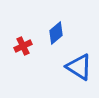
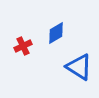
blue diamond: rotated 10 degrees clockwise
